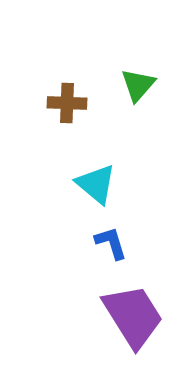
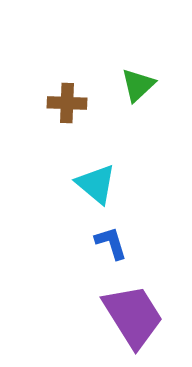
green triangle: rotated 6 degrees clockwise
